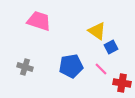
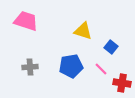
pink trapezoid: moved 13 px left
yellow triangle: moved 14 px left; rotated 18 degrees counterclockwise
blue square: rotated 24 degrees counterclockwise
gray cross: moved 5 px right; rotated 21 degrees counterclockwise
